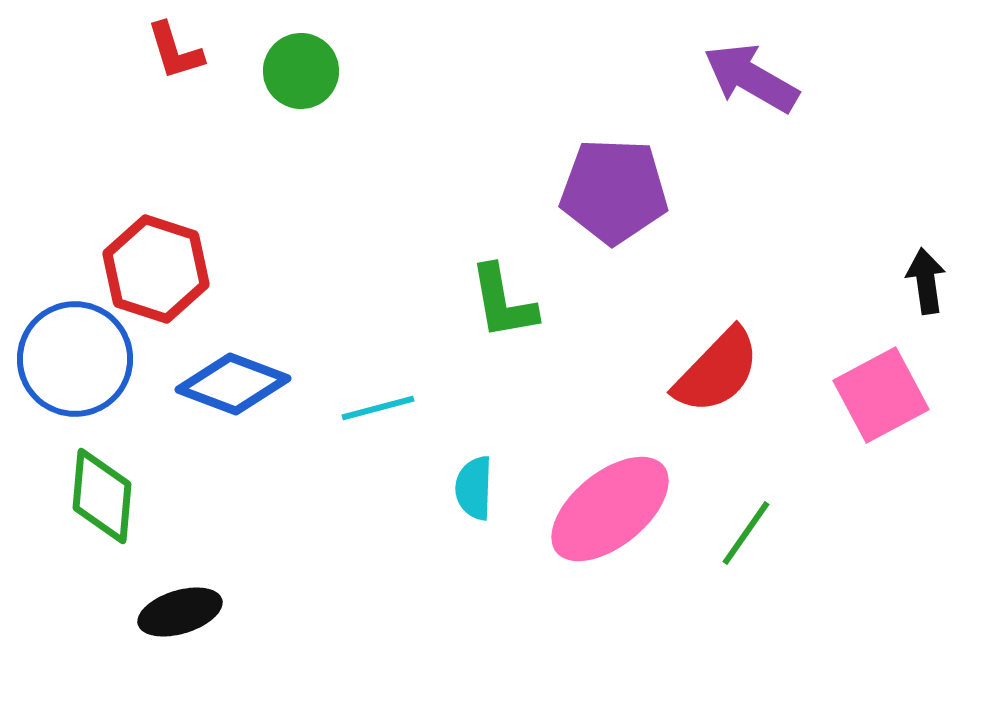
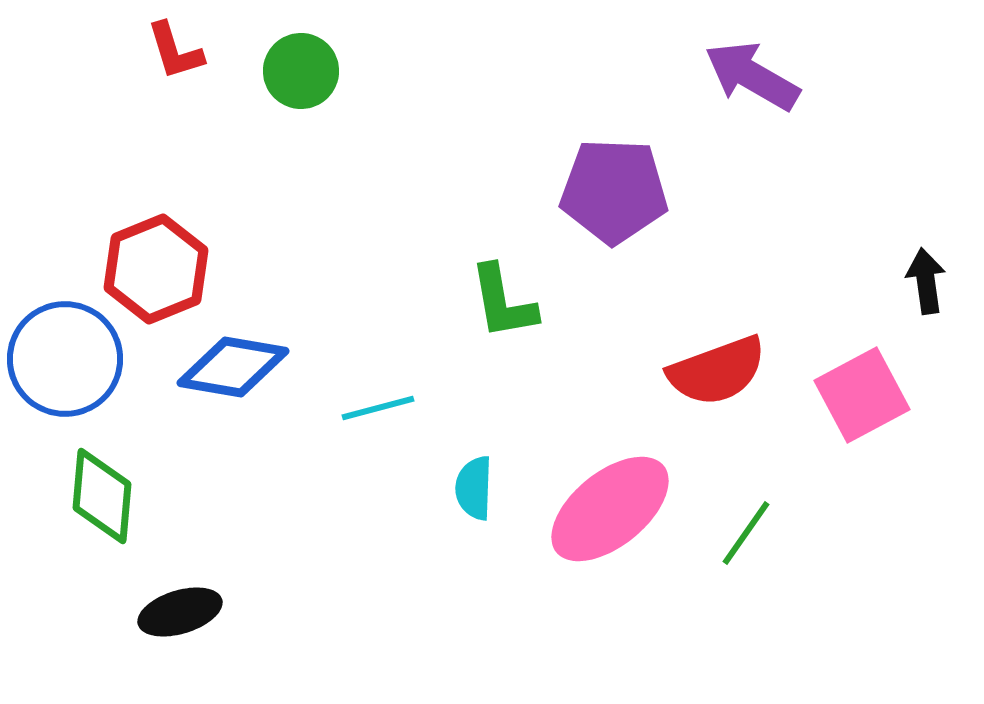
purple arrow: moved 1 px right, 2 px up
red hexagon: rotated 20 degrees clockwise
blue circle: moved 10 px left
red semicircle: rotated 26 degrees clockwise
blue diamond: moved 17 px up; rotated 11 degrees counterclockwise
pink square: moved 19 px left
